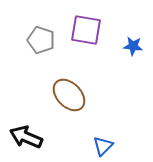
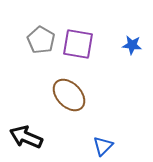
purple square: moved 8 px left, 14 px down
gray pentagon: rotated 12 degrees clockwise
blue star: moved 1 px left, 1 px up
